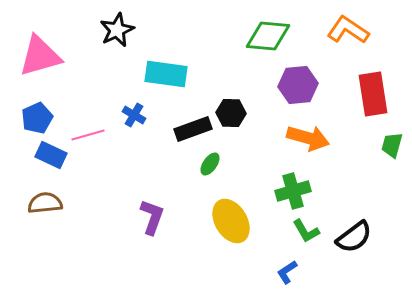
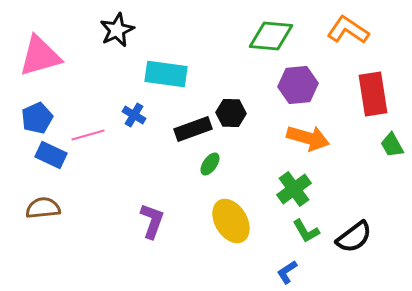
green diamond: moved 3 px right
green trapezoid: rotated 44 degrees counterclockwise
green cross: moved 1 px right, 2 px up; rotated 20 degrees counterclockwise
brown semicircle: moved 2 px left, 5 px down
purple L-shape: moved 4 px down
